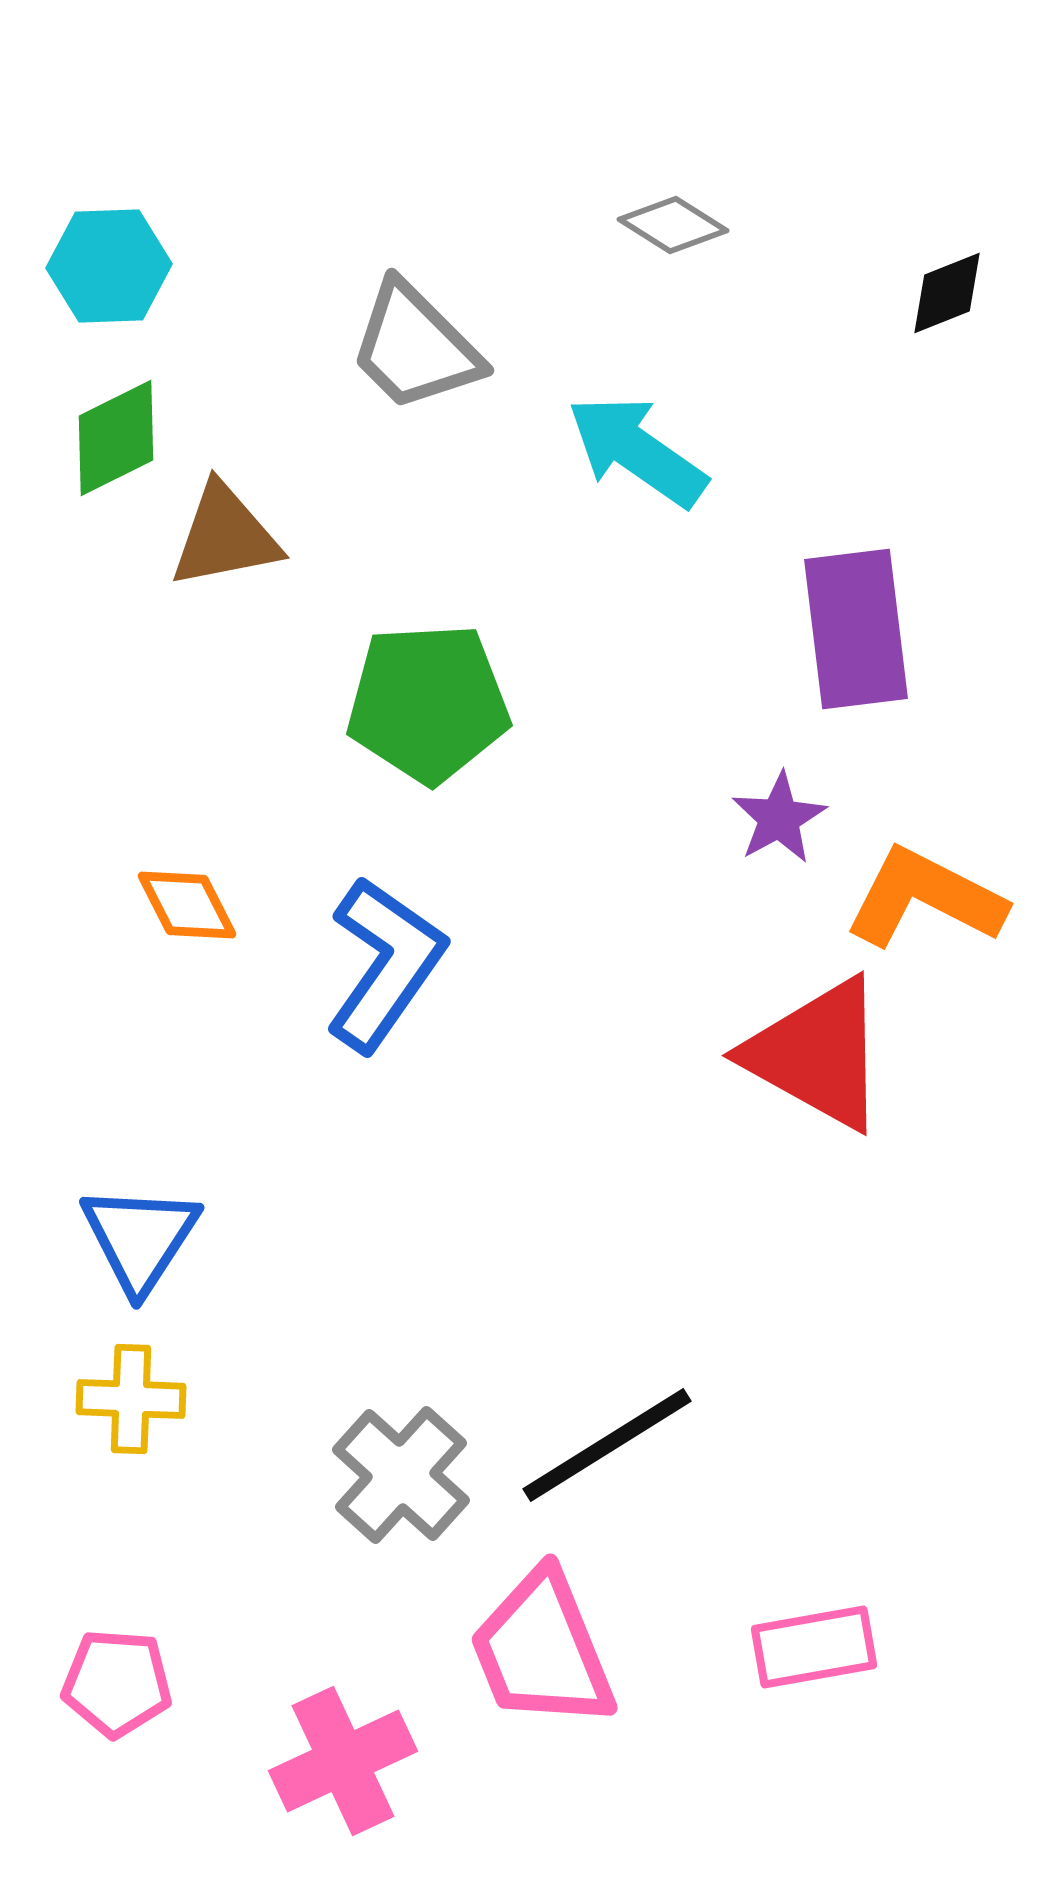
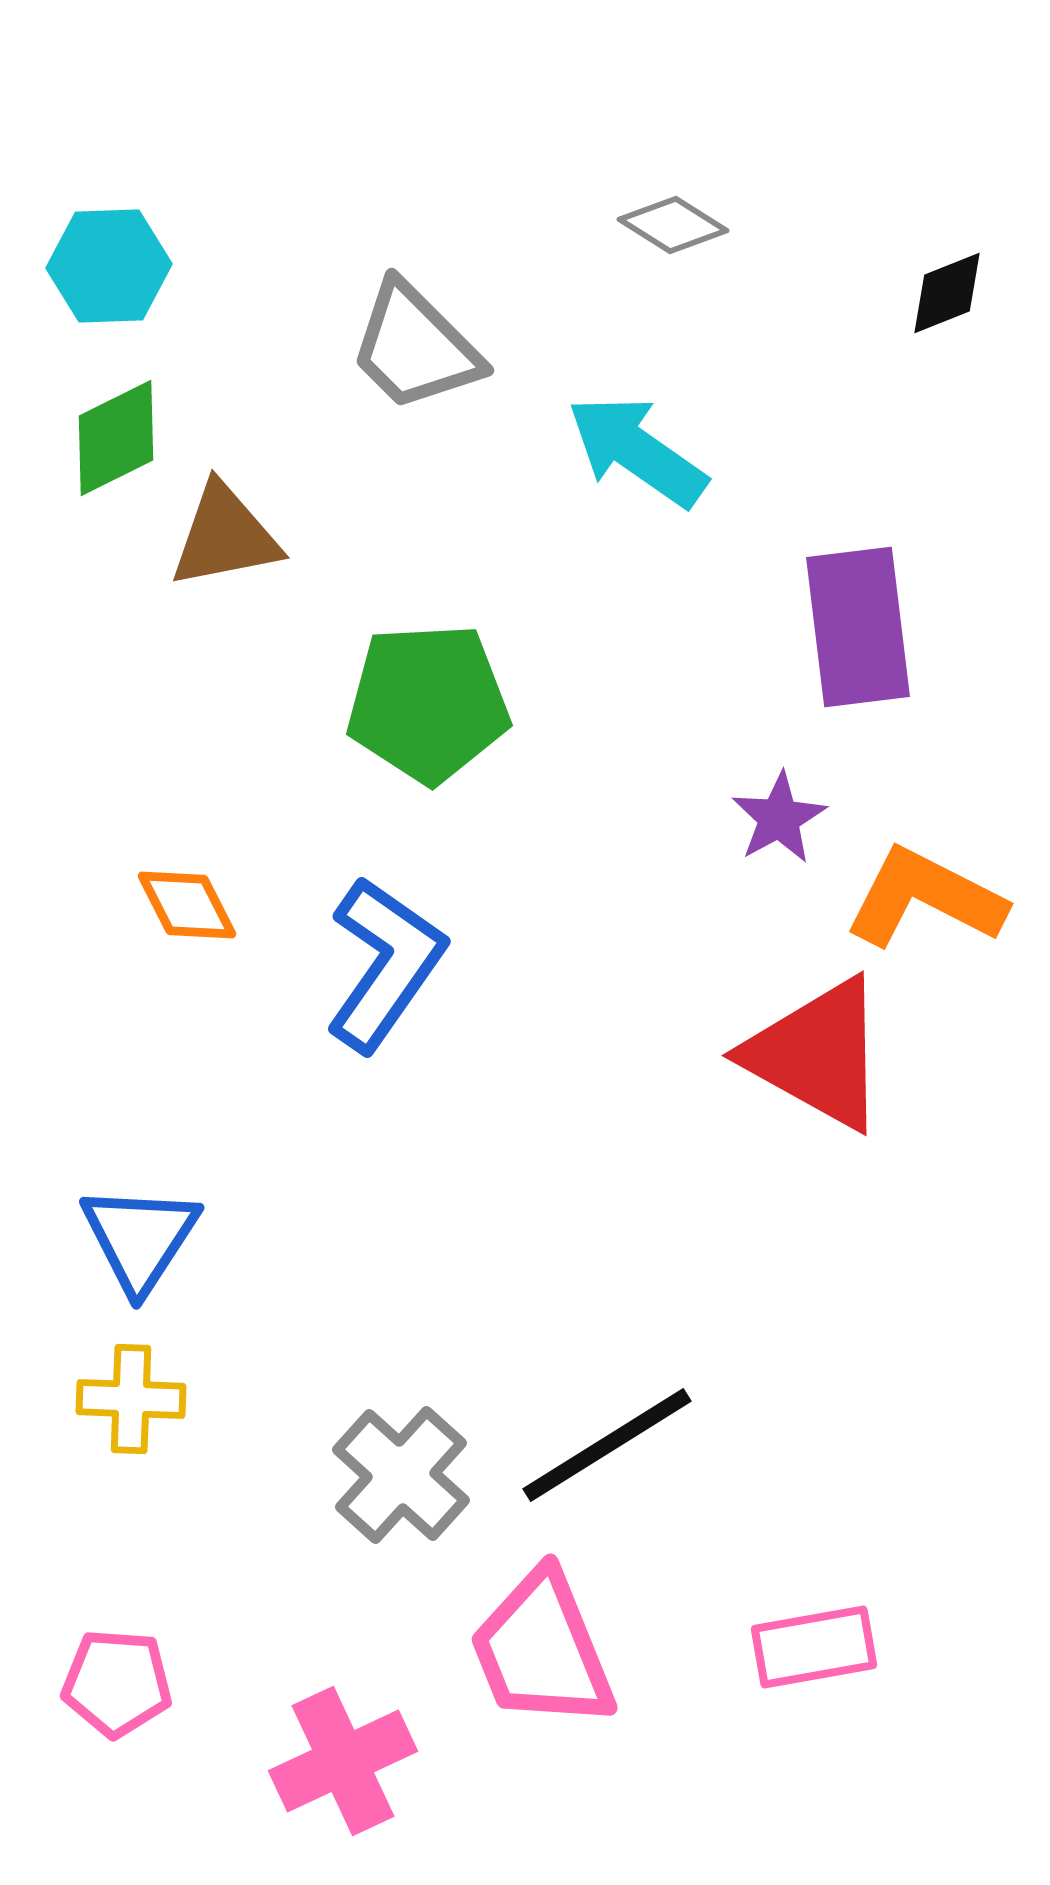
purple rectangle: moved 2 px right, 2 px up
